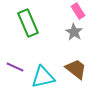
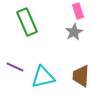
pink rectangle: rotated 14 degrees clockwise
green rectangle: moved 1 px left, 1 px up
gray star: rotated 12 degrees clockwise
brown trapezoid: moved 5 px right, 7 px down; rotated 125 degrees counterclockwise
